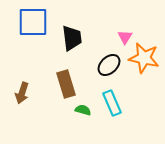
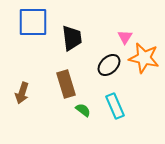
cyan rectangle: moved 3 px right, 3 px down
green semicircle: rotated 21 degrees clockwise
